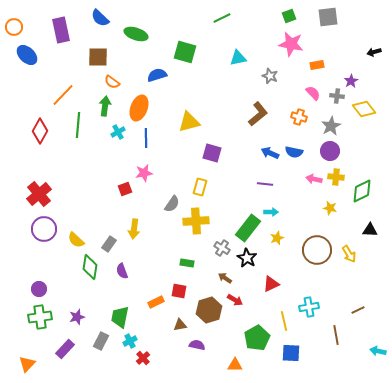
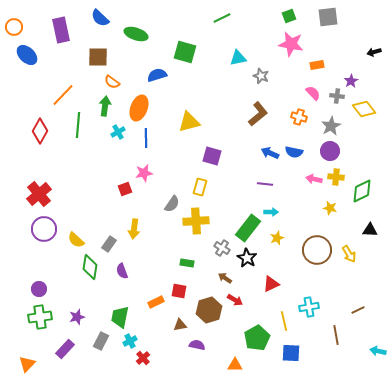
gray star at (270, 76): moved 9 px left
purple square at (212, 153): moved 3 px down
